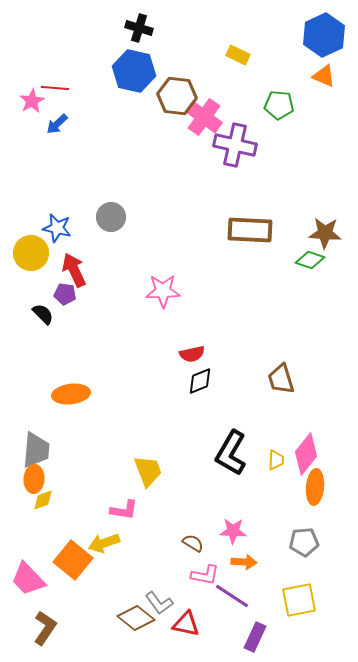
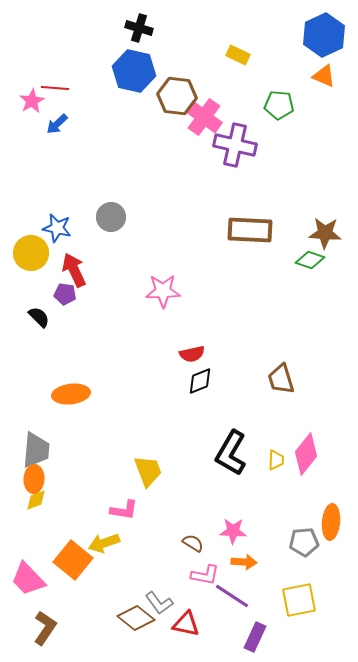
black semicircle at (43, 314): moved 4 px left, 3 px down
orange ellipse at (315, 487): moved 16 px right, 35 px down
yellow diamond at (43, 500): moved 7 px left
